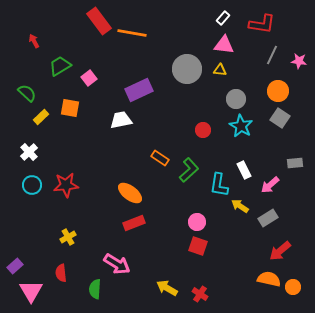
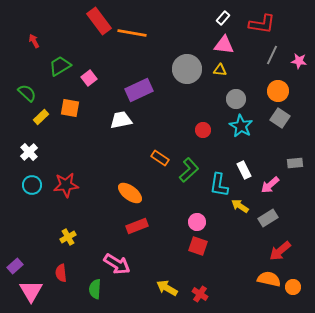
red rectangle at (134, 223): moved 3 px right, 3 px down
